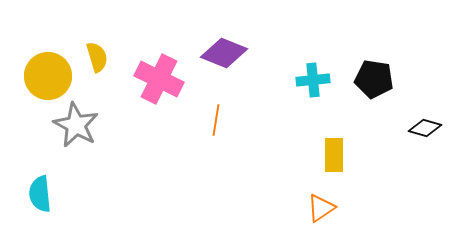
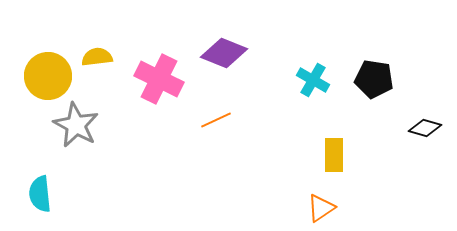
yellow semicircle: rotated 80 degrees counterclockwise
cyan cross: rotated 36 degrees clockwise
orange line: rotated 56 degrees clockwise
